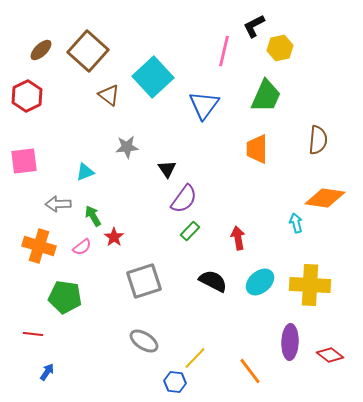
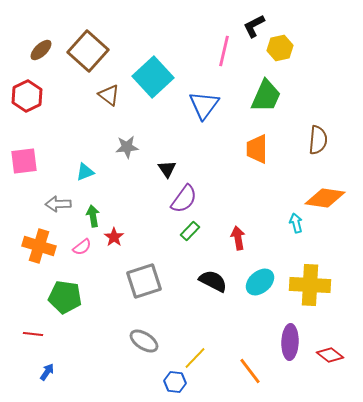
green arrow: rotated 20 degrees clockwise
